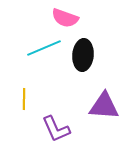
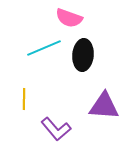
pink semicircle: moved 4 px right
purple L-shape: rotated 16 degrees counterclockwise
